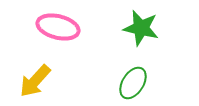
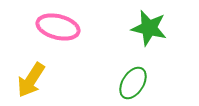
green star: moved 8 px right
yellow arrow: moved 4 px left, 1 px up; rotated 9 degrees counterclockwise
